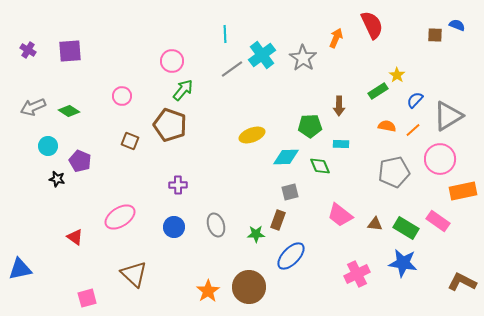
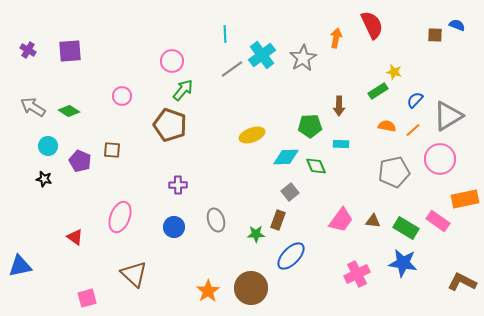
orange arrow at (336, 38): rotated 12 degrees counterclockwise
gray star at (303, 58): rotated 8 degrees clockwise
yellow star at (397, 75): moved 3 px left, 3 px up; rotated 21 degrees counterclockwise
gray arrow at (33, 107): rotated 55 degrees clockwise
brown square at (130, 141): moved 18 px left, 9 px down; rotated 18 degrees counterclockwise
green diamond at (320, 166): moved 4 px left
black star at (57, 179): moved 13 px left
orange rectangle at (463, 191): moved 2 px right, 8 px down
gray square at (290, 192): rotated 24 degrees counterclockwise
pink trapezoid at (340, 215): moved 1 px right, 5 px down; rotated 92 degrees counterclockwise
pink ellipse at (120, 217): rotated 36 degrees counterclockwise
brown triangle at (375, 224): moved 2 px left, 3 px up
gray ellipse at (216, 225): moved 5 px up
blue triangle at (20, 269): moved 3 px up
brown circle at (249, 287): moved 2 px right, 1 px down
